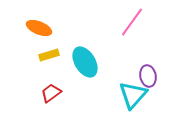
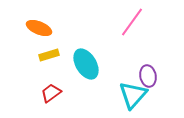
cyan ellipse: moved 1 px right, 2 px down
